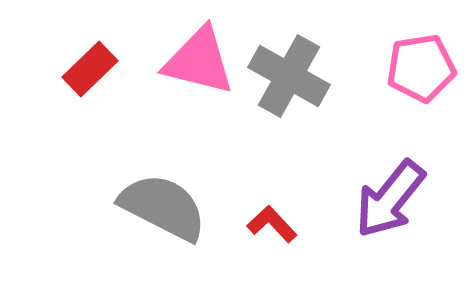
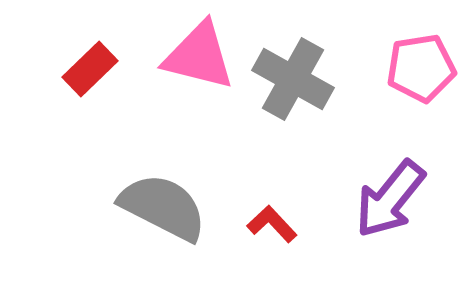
pink triangle: moved 5 px up
gray cross: moved 4 px right, 3 px down
